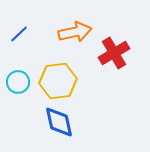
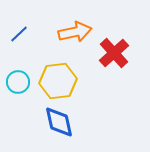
red cross: rotated 12 degrees counterclockwise
